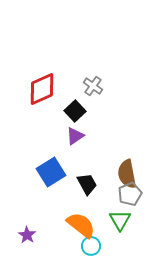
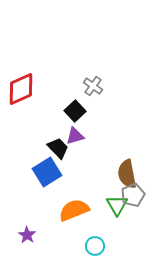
red diamond: moved 21 px left
purple triangle: rotated 18 degrees clockwise
blue square: moved 4 px left
black trapezoid: moved 29 px left, 36 px up; rotated 15 degrees counterclockwise
gray pentagon: moved 3 px right, 1 px down
green triangle: moved 3 px left, 15 px up
orange semicircle: moved 7 px left, 15 px up; rotated 60 degrees counterclockwise
cyan circle: moved 4 px right
